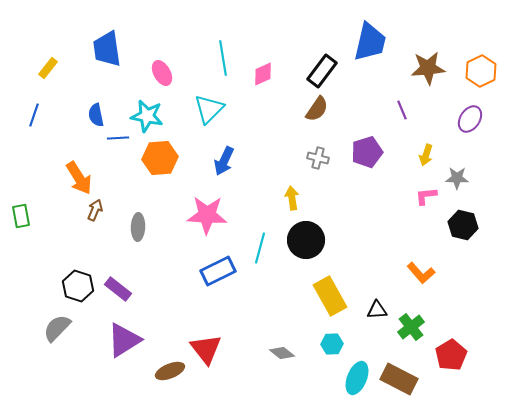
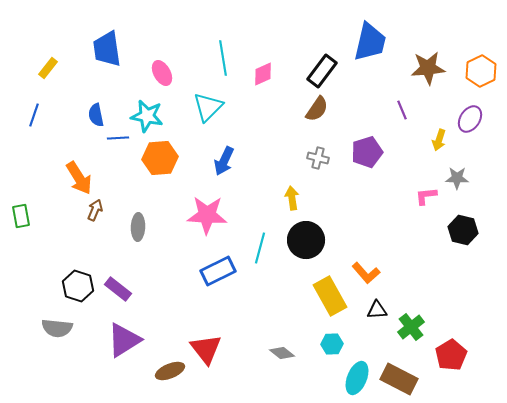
cyan triangle at (209, 109): moved 1 px left, 2 px up
yellow arrow at (426, 155): moved 13 px right, 15 px up
black hexagon at (463, 225): moved 5 px down
orange L-shape at (421, 273): moved 55 px left
gray semicircle at (57, 328): rotated 128 degrees counterclockwise
